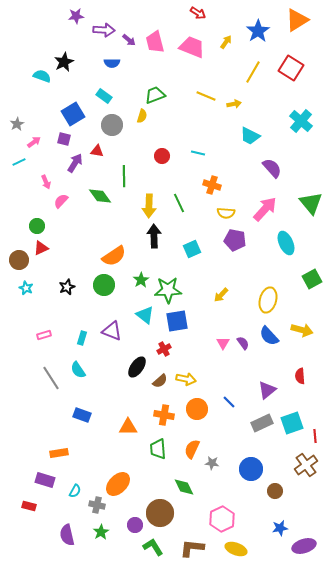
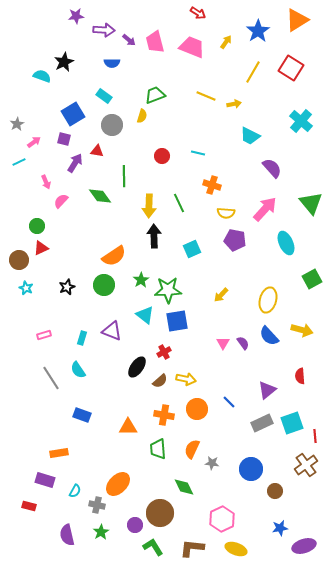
red cross at (164, 349): moved 3 px down
